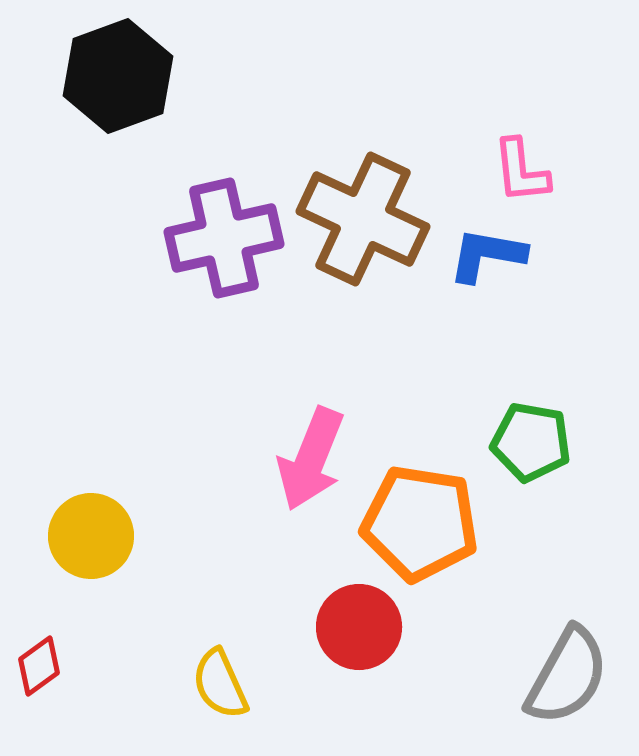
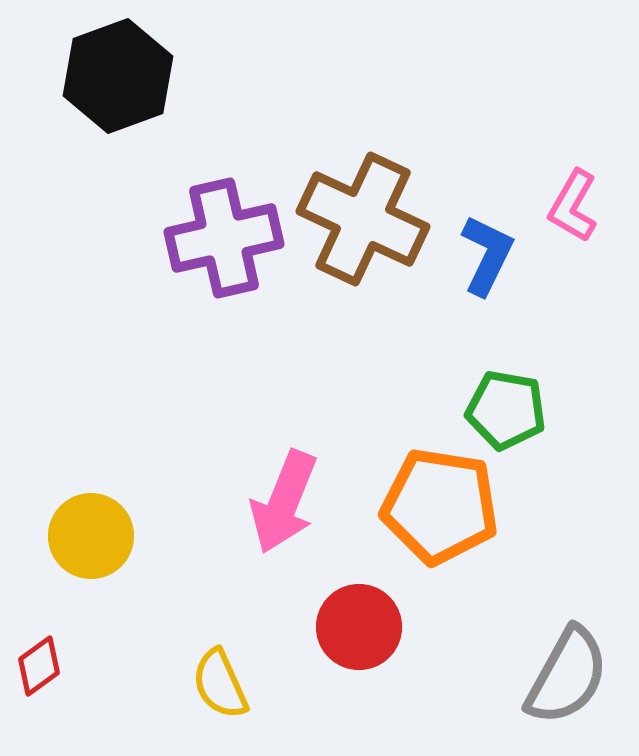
pink L-shape: moved 52 px right, 35 px down; rotated 36 degrees clockwise
blue L-shape: rotated 106 degrees clockwise
green pentagon: moved 25 px left, 32 px up
pink arrow: moved 27 px left, 43 px down
orange pentagon: moved 20 px right, 17 px up
